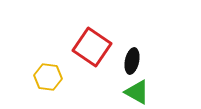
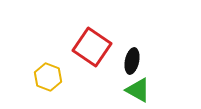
yellow hexagon: rotated 12 degrees clockwise
green triangle: moved 1 px right, 2 px up
